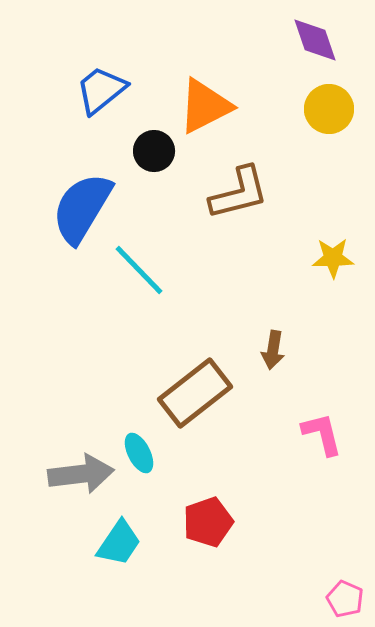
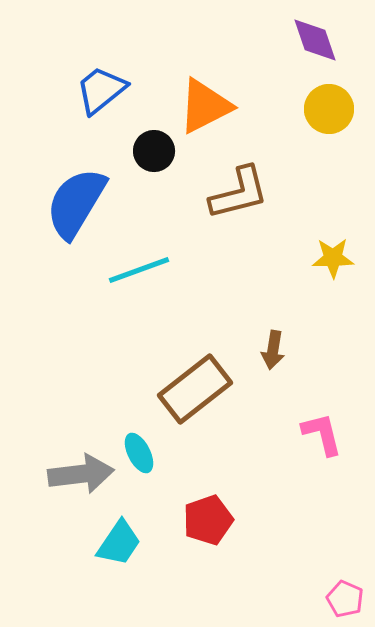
blue semicircle: moved 6 px left, 5 px up
cyan line: rotated 66 degrees counterclockwise
brown rectangle: moved 4 px up
red pentagon: moved 2 px up
